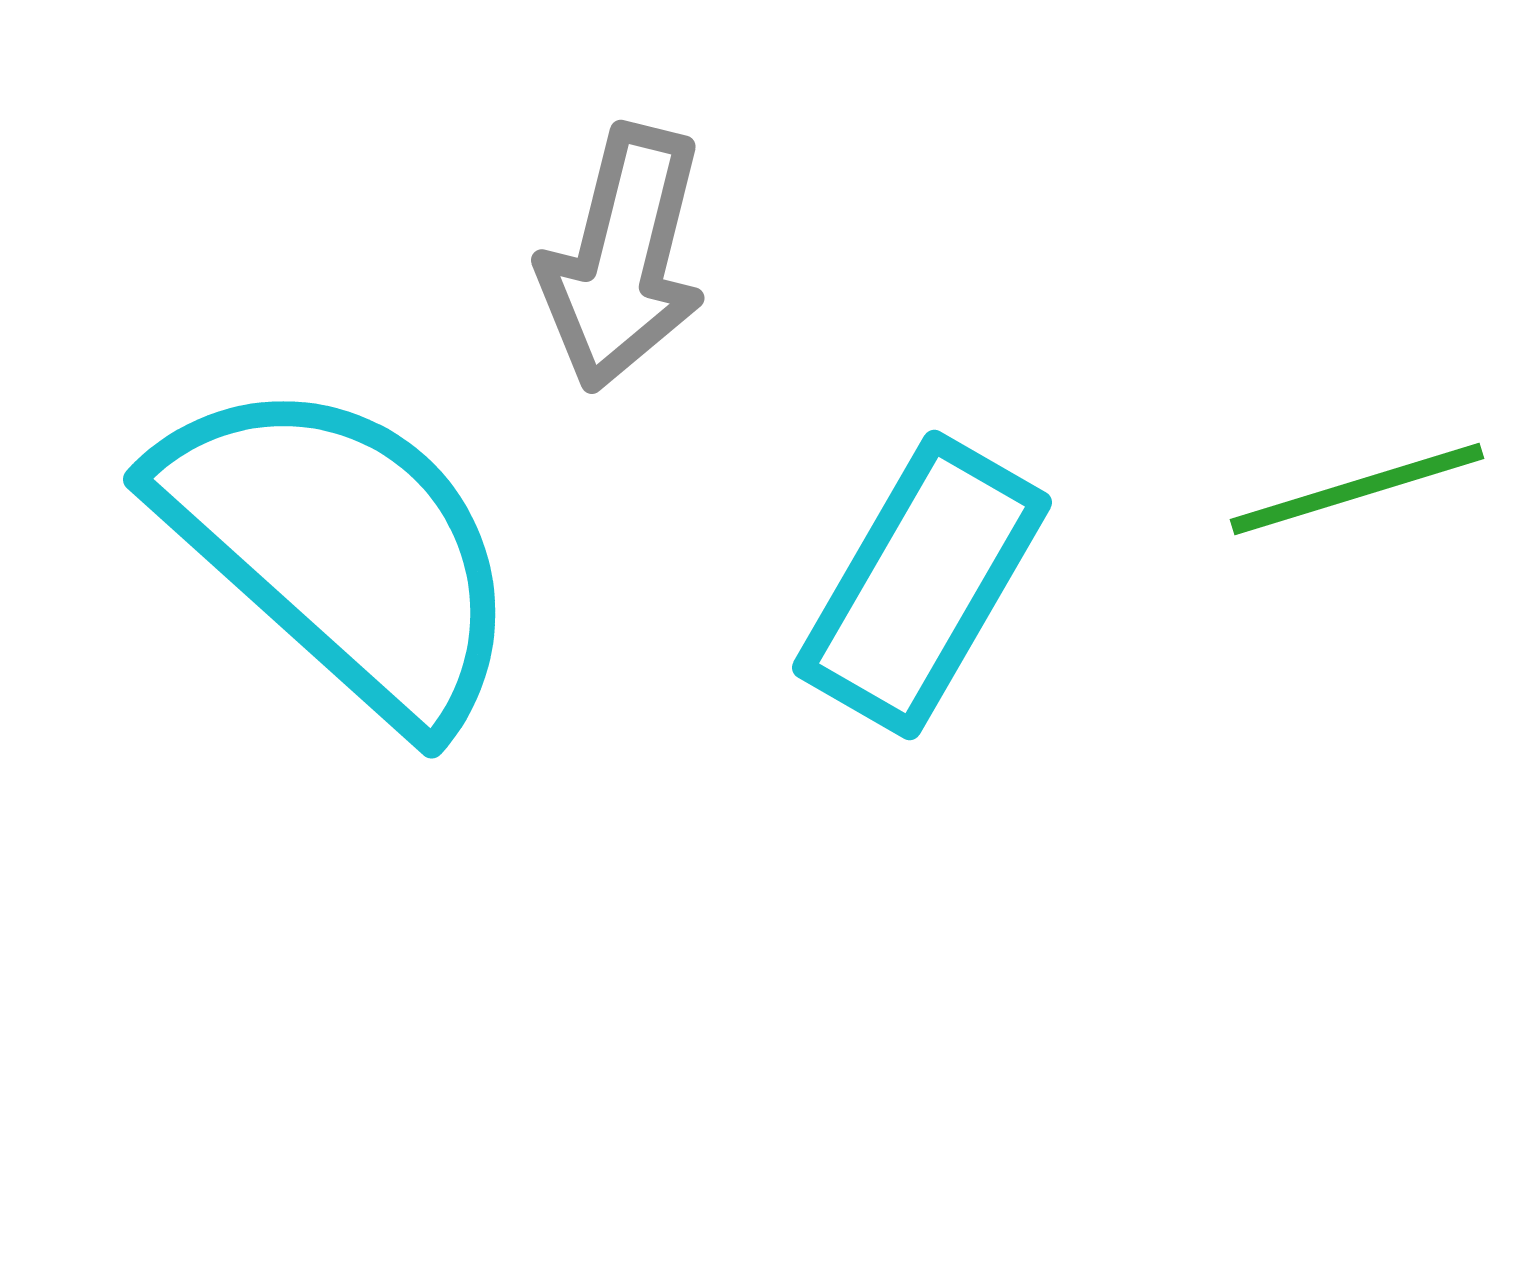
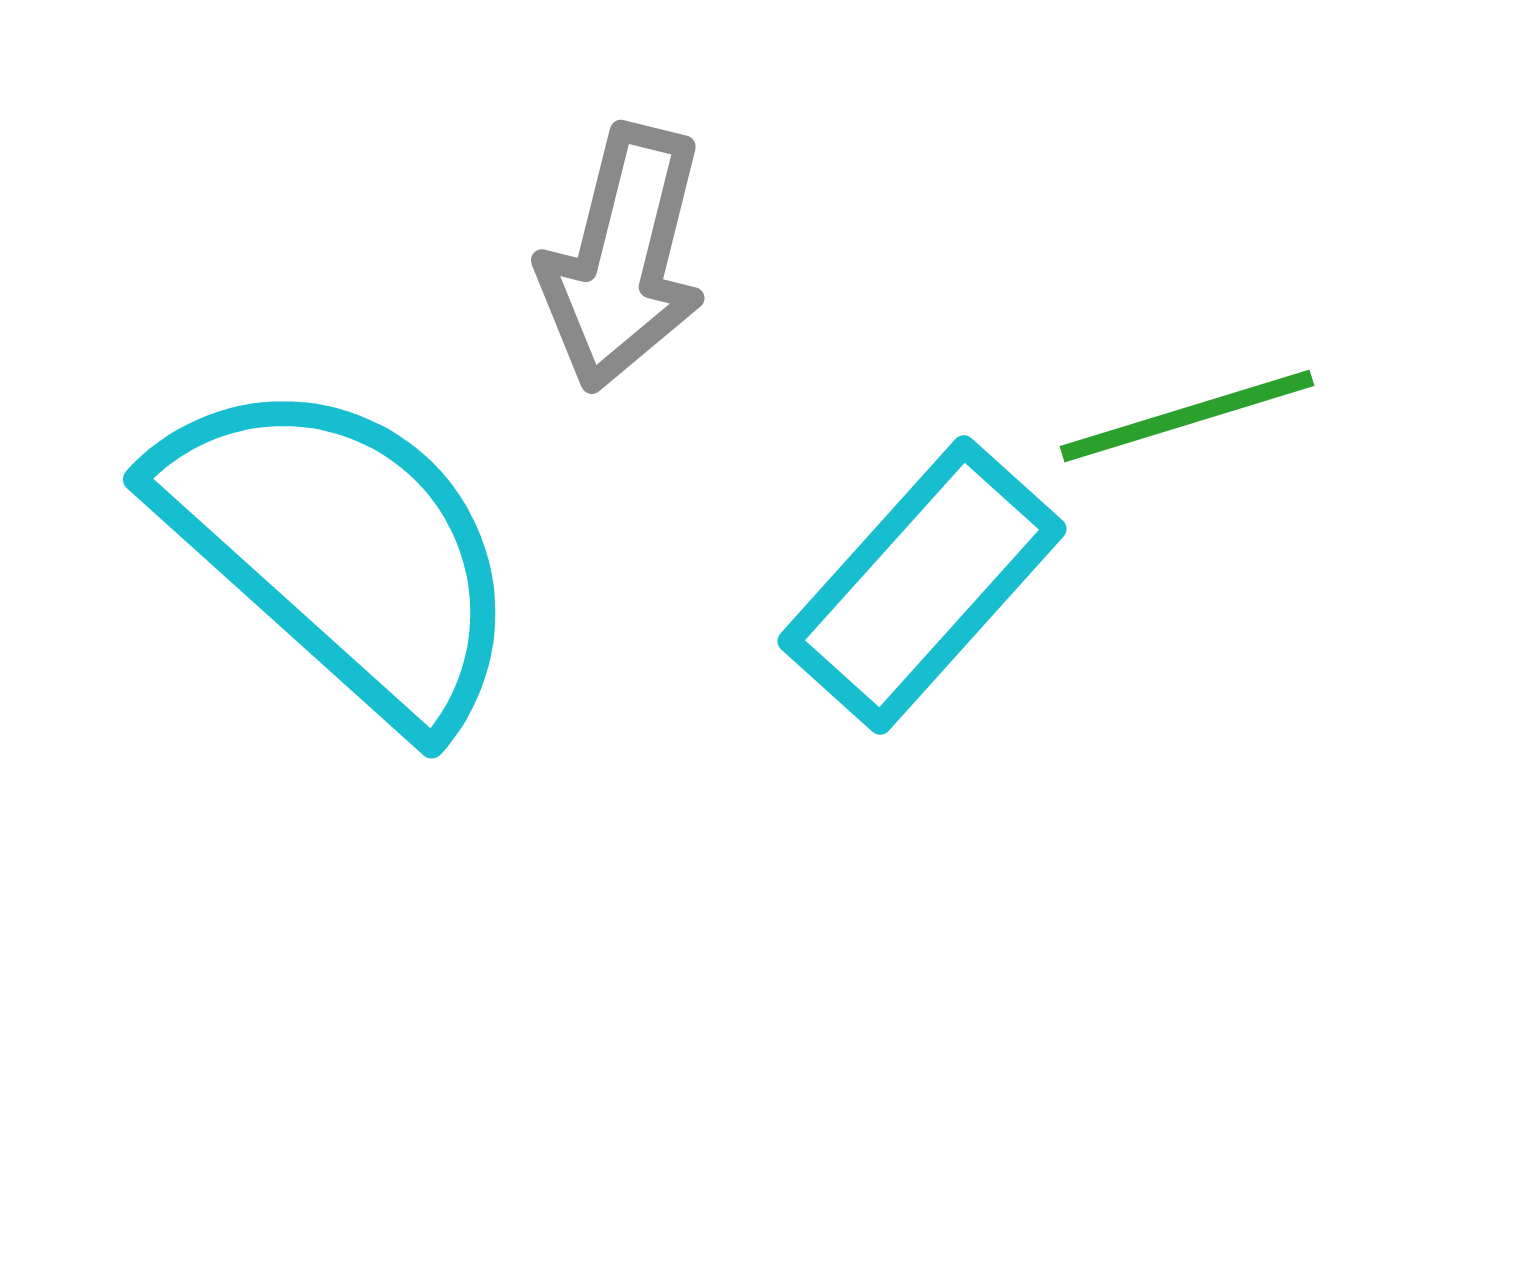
green line: moved 170 px left, 73 px up
cyan rectangle: rotated 12 degrees clockwise
